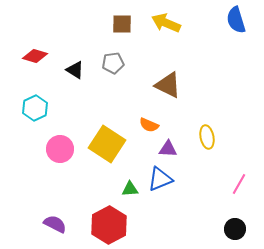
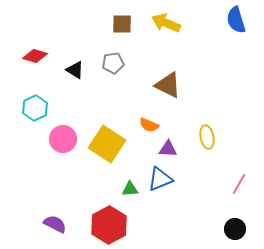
pink circle: moved 3 px right, 10 px up
